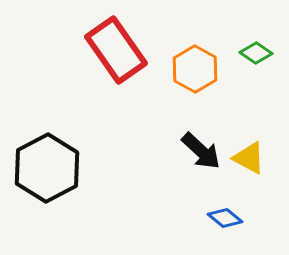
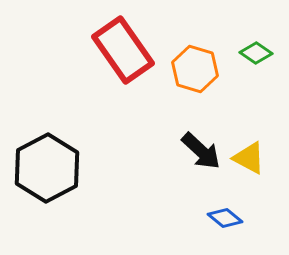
red rectangle: moved 7 px right
orange hexagon: rotated 12 degrees counterclockwise
